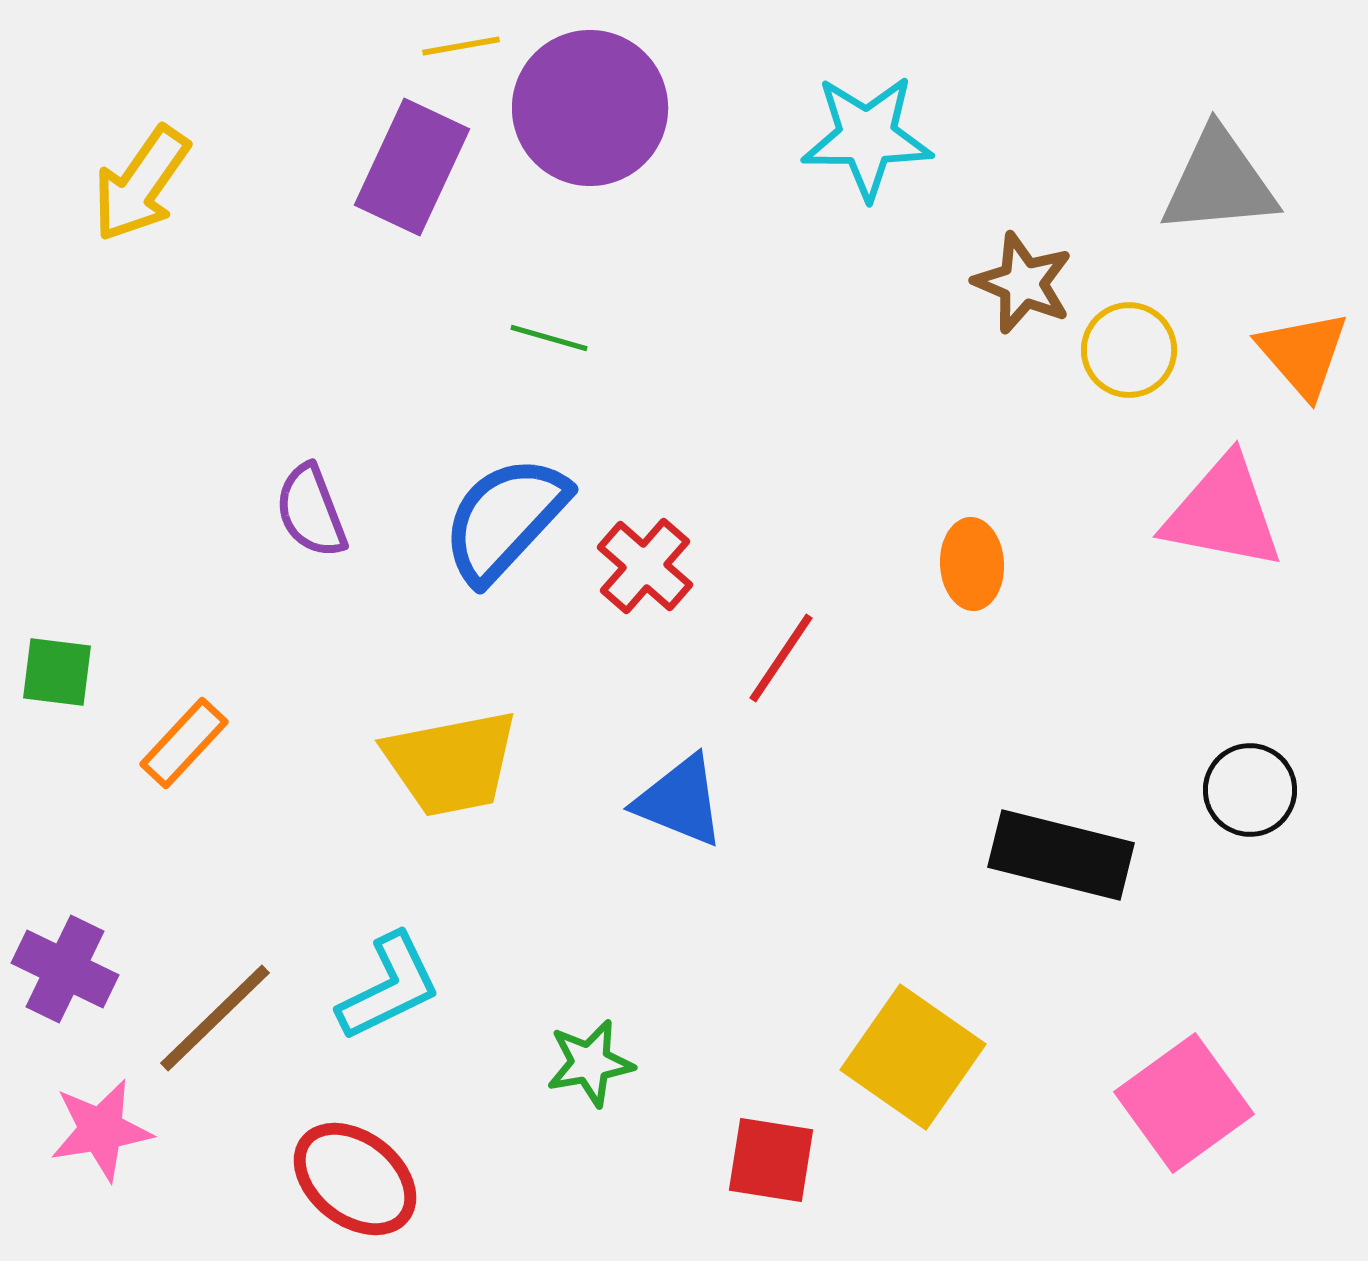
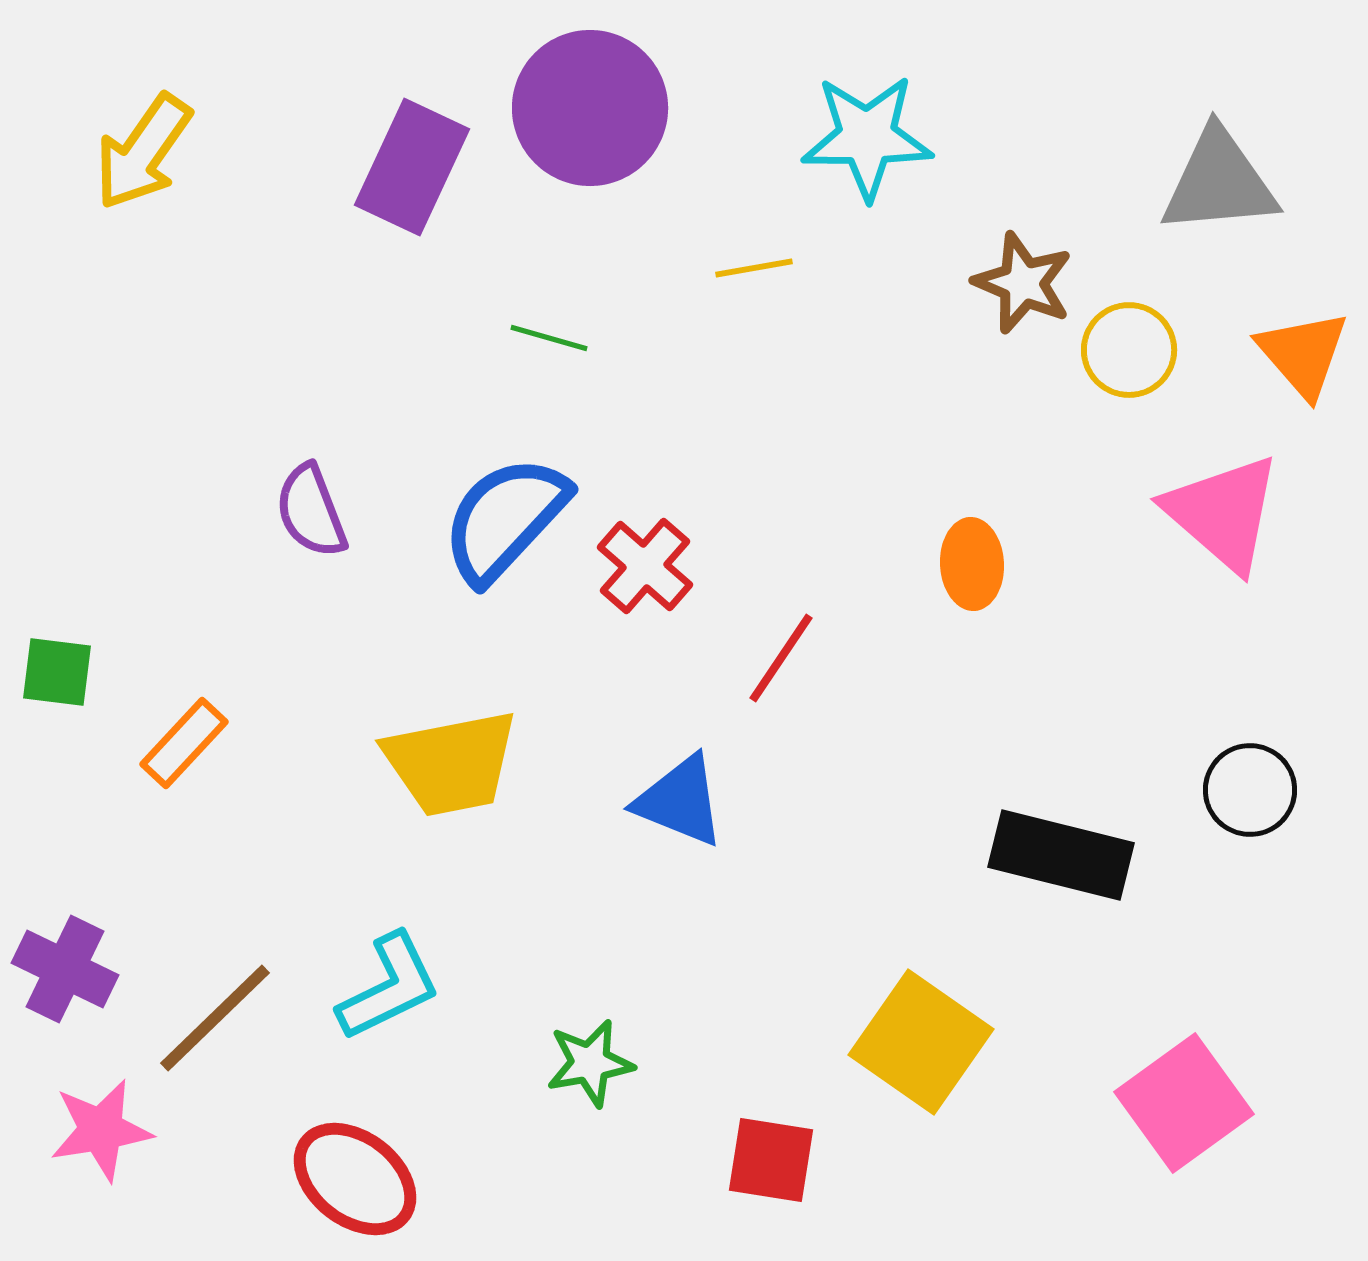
yellow line: moved 293 px right, 222 px down
yellow arrow: moved 2 px right, 32 px up
pink triangle: rotated 30 degrees clockwise
yellow square: moved 8 px right, 15 px up
